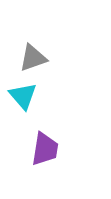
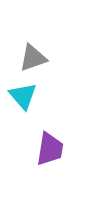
purple trapezoid: moved 5 px right
